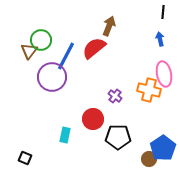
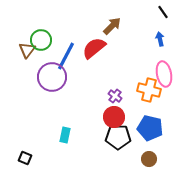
black line: rotated 40 degrees counterclockwise
brown arrow: moved 3 px right; rotated 24 degrees clockwise
brown triangle: moved 2 px left, 1 px up
red circle: moved 21 px right, 2 px up
blue pentagon: moved 13 px left, 20 px up; rotated 25 degrees counterclockwise
